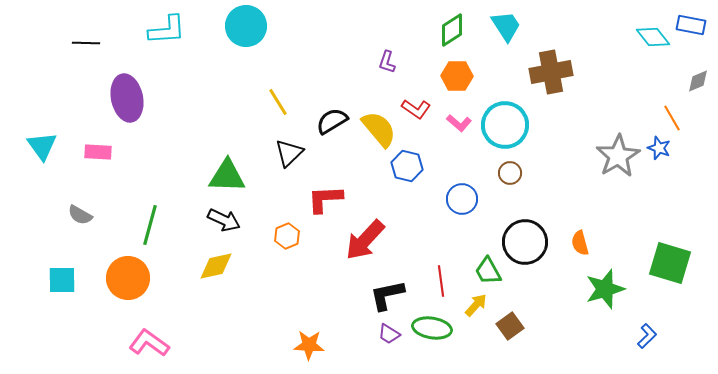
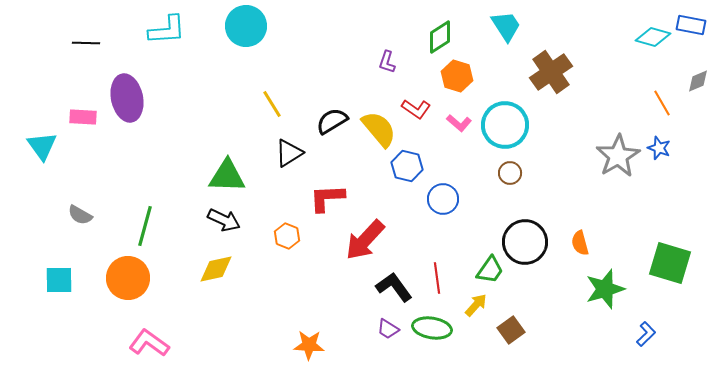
green diamond at (452, 30): moved 12 px left, 7 px down
cyan diamond at (653, 37): rotated 36 degrees counterclockwise
brown cross at (551, 72): rotated 24 degrees counterclockwise
orange hexagon at (457, 76): rotated 16 degrees clockwise
yellow line at (278, 102): moved 6 px left, 2 px down
orange line at (672, 118): moved 10 px left, 15 px up
pink rectangle at (98, 152): moved 15 px left, 35 px up
black triangle at (289, 153): rotated 12 degrees clockwise
red L-shape at (325, 199): moved 2 px right, 1 px up
blue circle at (462, 199): moved 19 px left
green line at (150, 225): moved 5 px left, 1 px down
orange hexagon at (287, 236): rotated 15 degrees counterclockwise
yellow diamond at (216, 266): moved 3 px down
green trapezoid at (488, 271): moved 2 px right, 1 px up; rotated 116 degrees counterclockwise
cyan square at (62, 280): moved 3 px left
red line at (441, 281): moved 4 px left, 3 px up
black L-shape at (387, 295): moved 7 px right, 8 px up; rotated 66 degrees clockwise
brown square at (510, 326): moved 1 px right, 4 px down
purple trapezoid at (389, 334): moved 1 px left, 5 px up
blue L-shape at (647, 336): moved 1 px left, 2 px up
